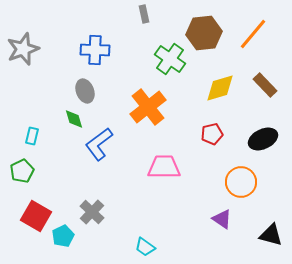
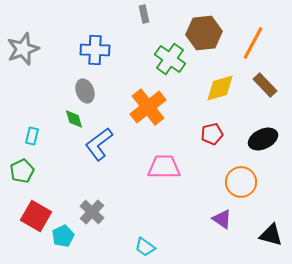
orange line: moved 9 px down; rotated 12 degrees counterclockwise
